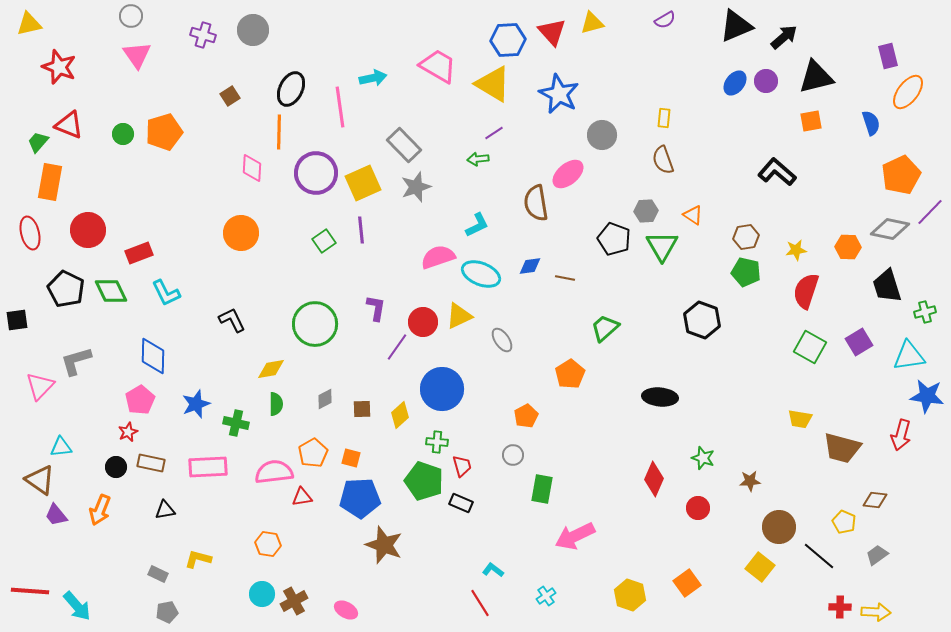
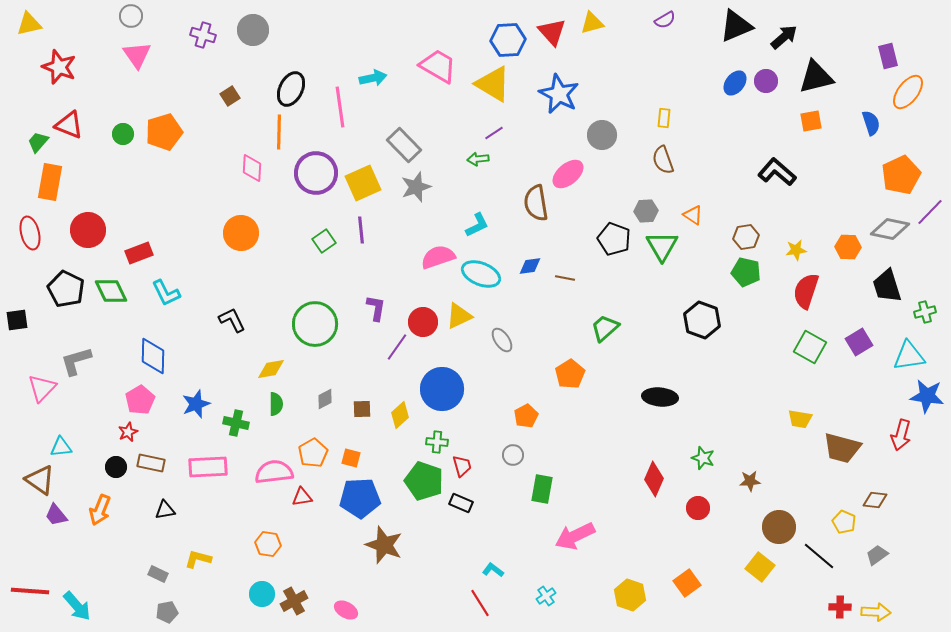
pink triangle at (40, 386): moved 2 px right, 2 px down
